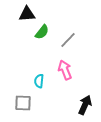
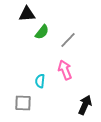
cyan semicircle: moved 1 px right
